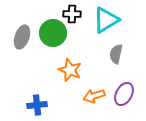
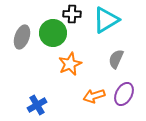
gray semicircle: moved 5 px down; rotated 12 degrees clockwise
orange star: moved 6 px up; rotated 25 degrees clockwise
blue cross: rotated 24 degrees counterclockwise
